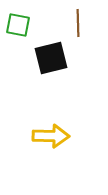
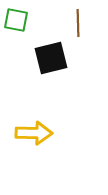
green square: moved 2 px left, 5 px up
yellow arrow: moved 17 px left, 3 px up
